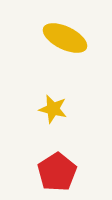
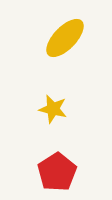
yellow ellipse: rotated 72 degrees counterclockwise
